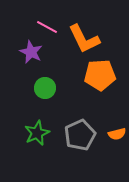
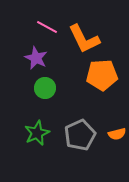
purple star: moved 5 px right, 6 px down
orange pentagon: moved 2 px right
